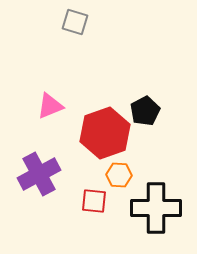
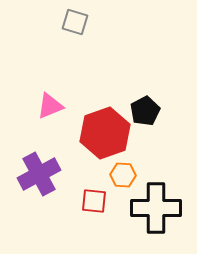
orange hexagon: moved 4 px right
